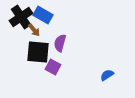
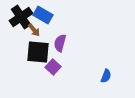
purple square: rotated 14 degrees clockwise
blue semicircle: moved 1 px left, 1 px down; rotated 144 degrees clockwise
